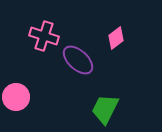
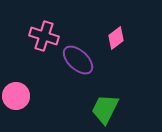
pink circle: moved 1 px up
